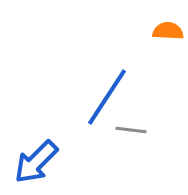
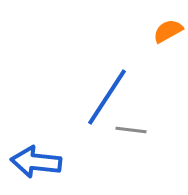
orange semicircle: rotated 32 degrees counterclockwise
blue arrow: rotated 51 degrees clockwise
